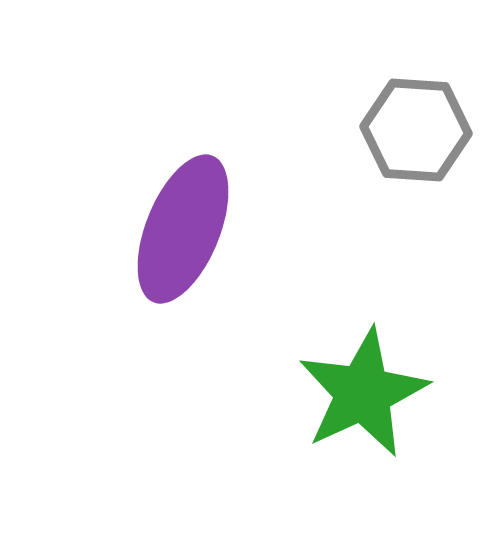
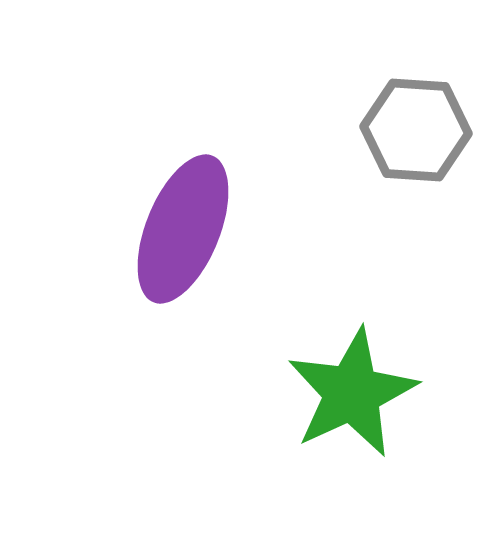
green star: moved 11 px left
